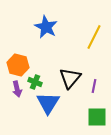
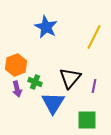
orange hexagon: moved 2 px left; rotated 25 degrees clockwise
blue triangle: moved 5 px right
green square: moved 10 px left, 3 px down
